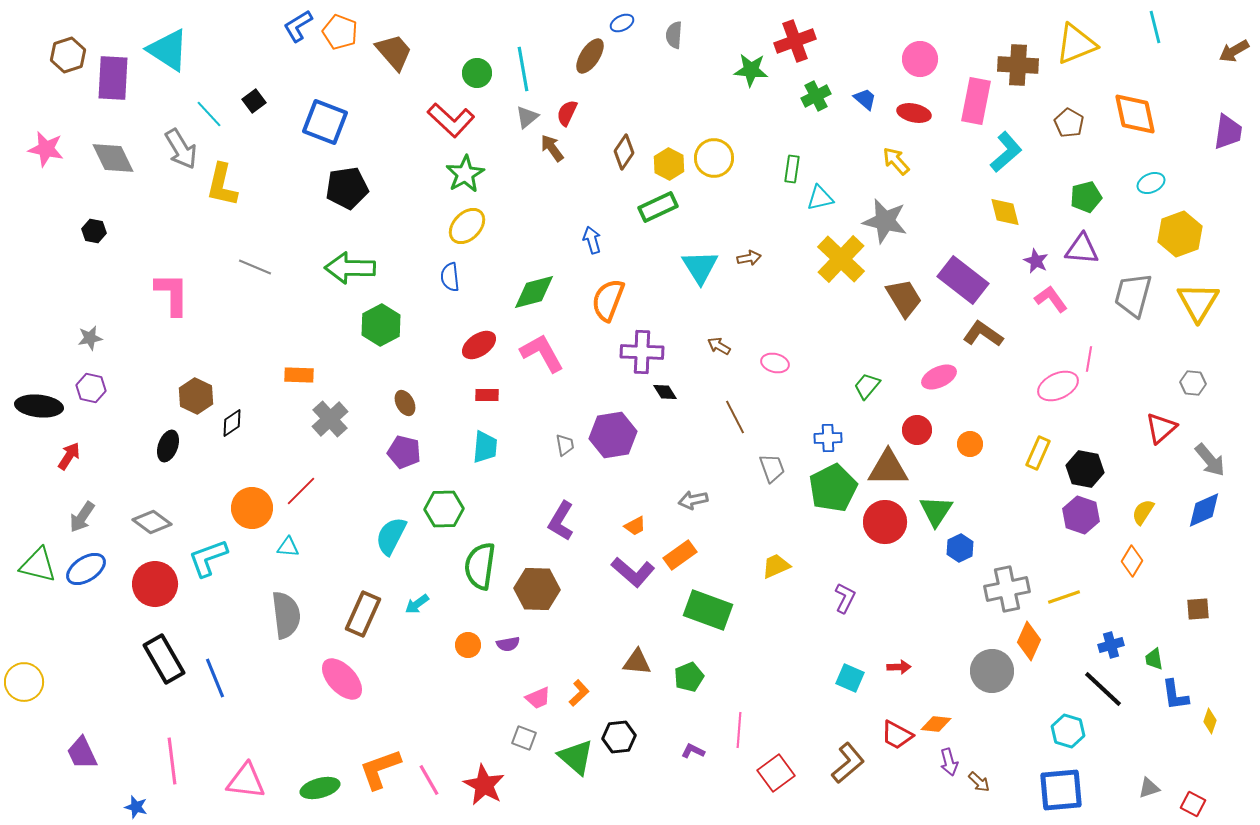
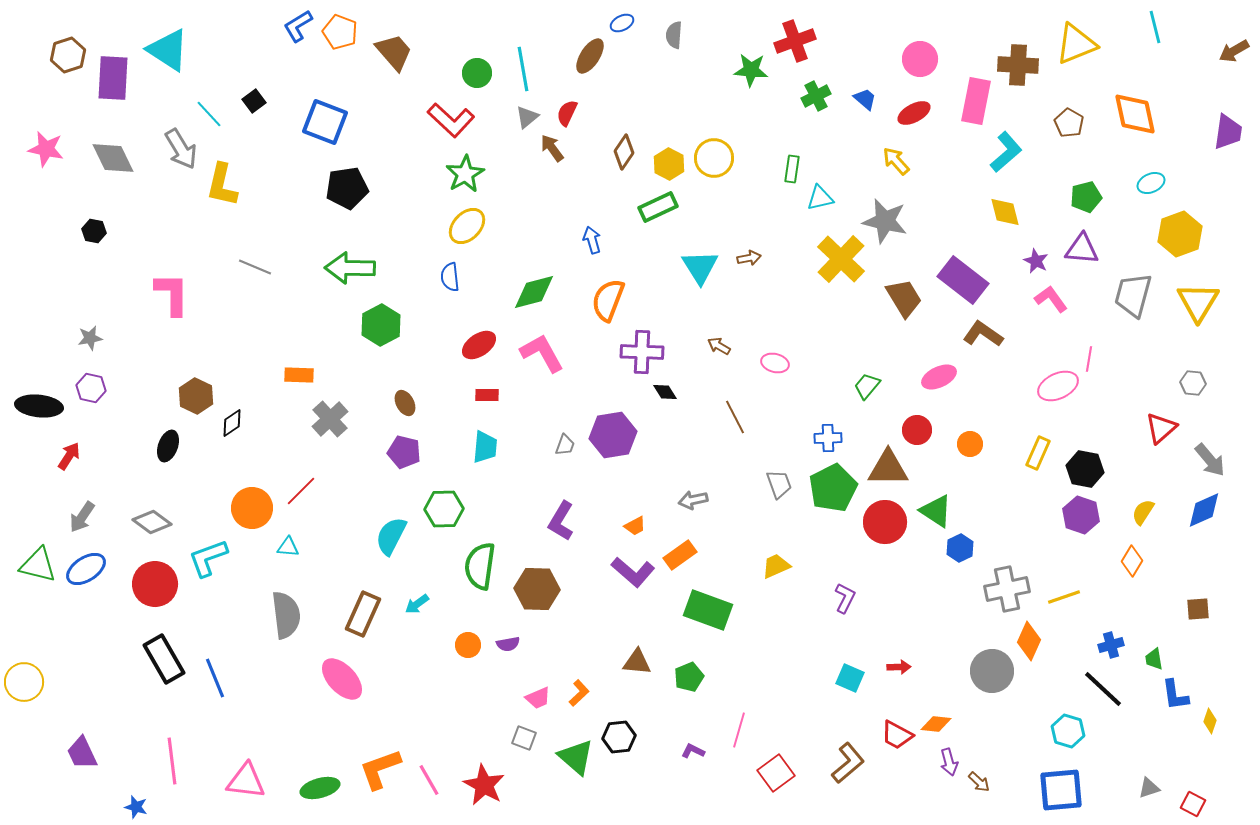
red ellipse at (914, 113): rotated 40 degrees counterclockwise
gray trapezoid at (565, 445): rotated 30 degrees clockwise
gray trapezoid at (772, 468): moved 7 px right, 16 px down
green triangle at (936, 511): rotated 30 degrees counterclockwise
pink line at (739, 730): rotated 12 degrees clockwise
